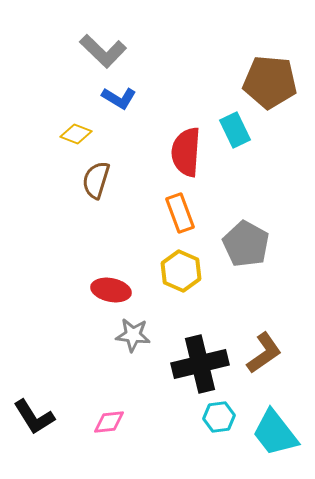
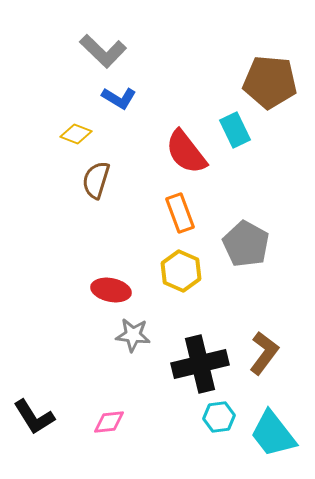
red semicircle: rotated 42 degrees counterclockwise
brown L-shape: rotated 18 degrees counterclockwise
cyan trapezoid: moved 2 px left, 1 px down
